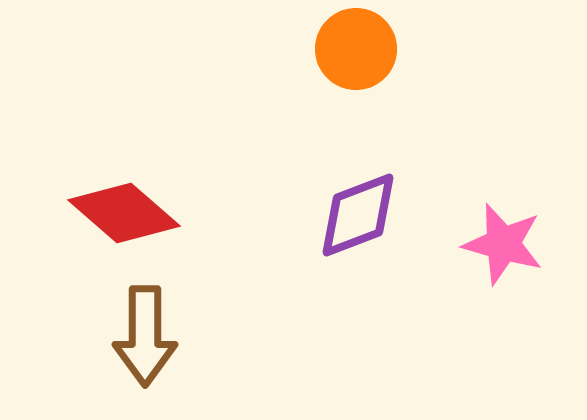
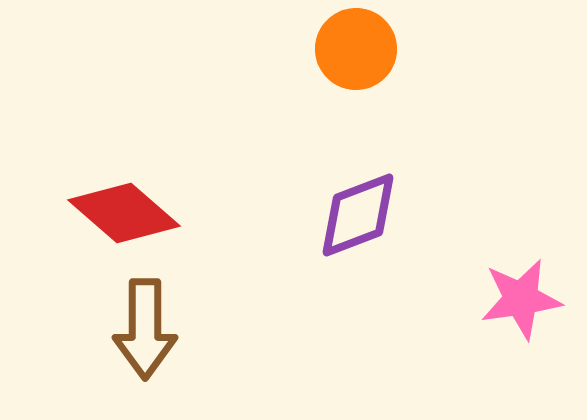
pink star: moved 18 px right, 55 px down; rotated 24 degrees counterclockwise
brown arrow: moved 7 px up
